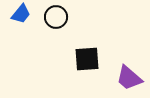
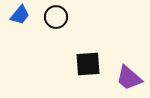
blue trapezoid: moved 1 px left, 1 px down
black square: moved 1 px right, 5 px down
